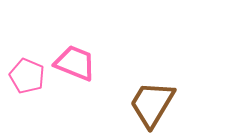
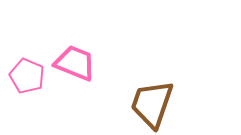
brown trapezoid: rotated 12 degrees counterclockwise
